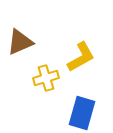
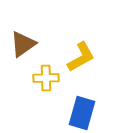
brown triangle: moved 3 px right, 2 px down; rotated 12 degrees counterclockwise
yellow cross: rotated 15 degrees clockwise
